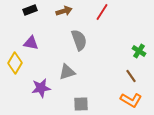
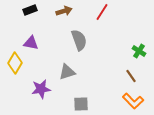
purple star: moved 1 px down
orange L-shape: moved 2 px right, 1 px down; rotated 15 degrees clockwise
